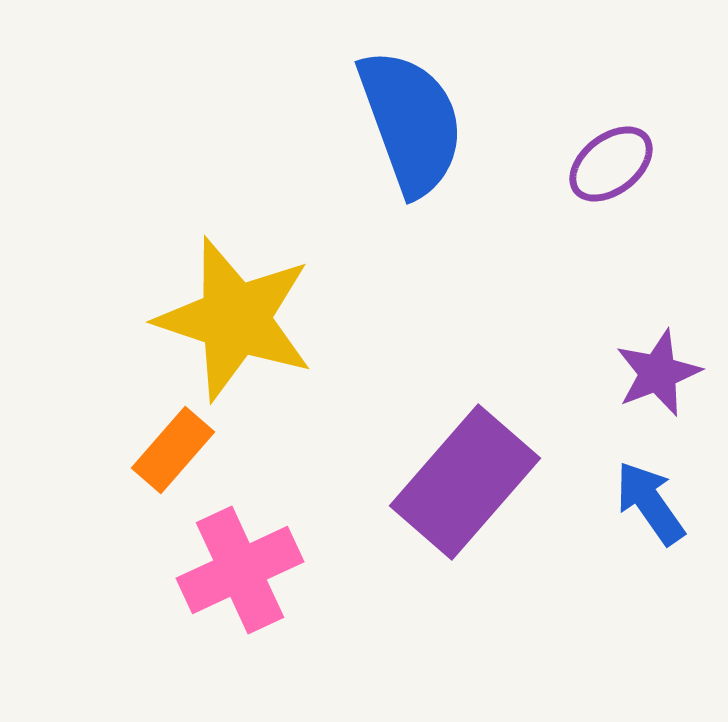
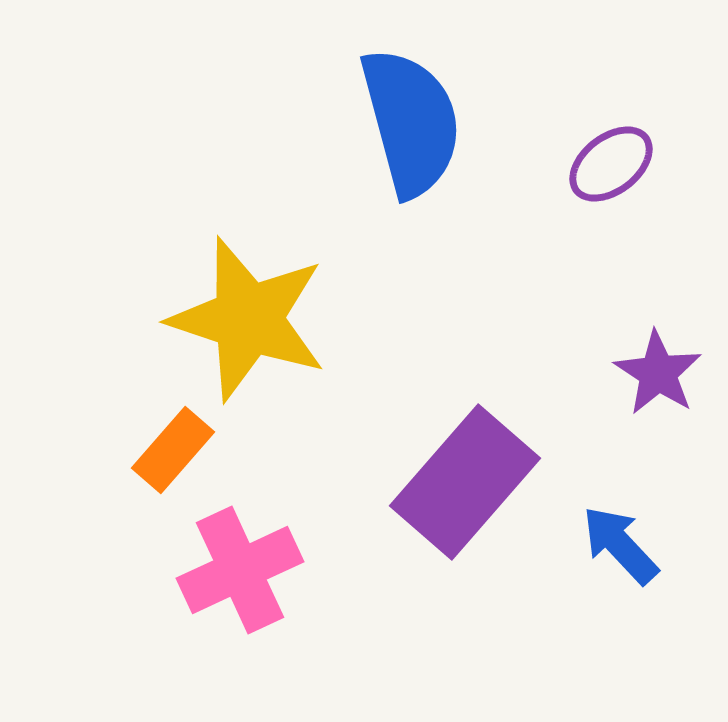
blue semicircle: rotated 5 degrees clockwise
yellow star: moved 13 px right
purple star: rotated 18 degrees counterclockwise
blue arrow: moved 30 px left, 42 px down; rotated 8 degrees counterclockwise
